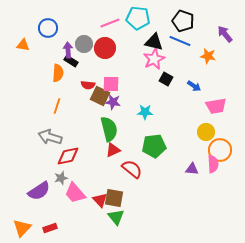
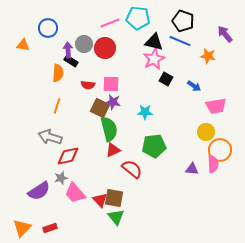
brown square at (100, 96): moved 12 px down
